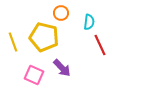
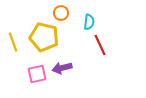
purple arrow: rotated 120 degrees clockwise
pink square: moved 3 px right, 1 px up; rotated 36 degrees counterclockwise
